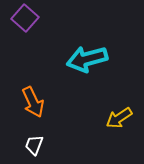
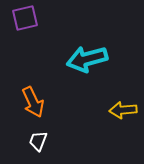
purple square: rotated 36 degrees clockwise
yellow arrow: moved 4 px right, 8 px up; rotated 28 degrees clockwise
white trapezoid: moved 4 px right, 4 px up
